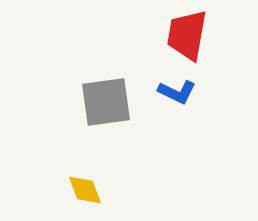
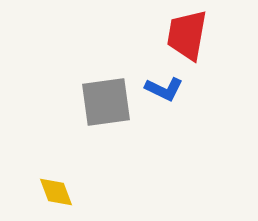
blue L-shape: moved 13 px left, 3 px up
yellow diamond: moved 29 px left, 2 px down
